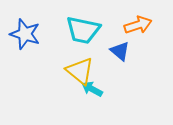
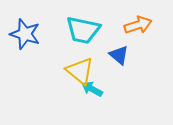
blue triangle: moved 1 px left, 4 px down
